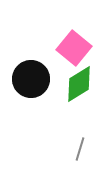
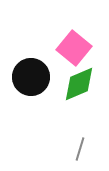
black circle: moved 2 px up
green diamond: rotated 9 degrees clockwise
